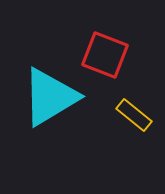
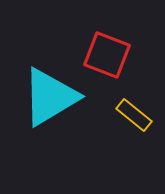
red square: moved 2 px right
